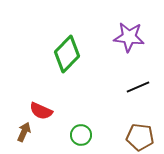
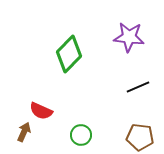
green diamond: moved 2 px right
